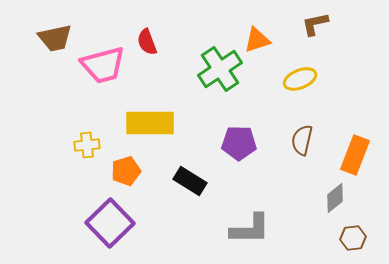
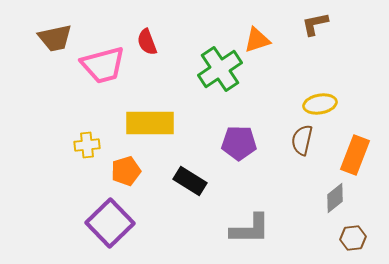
yellow ellipse: moved 20 px right, 25 px down; rotated 12 degrees clockwise
